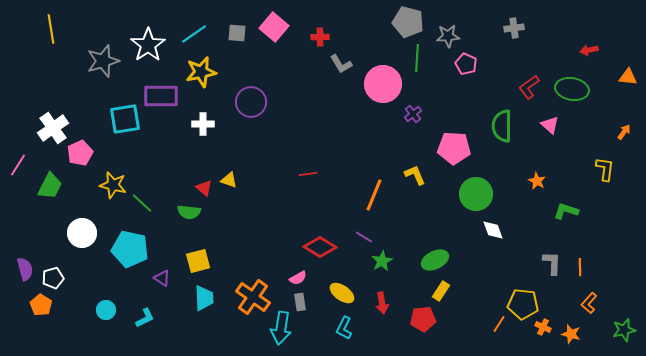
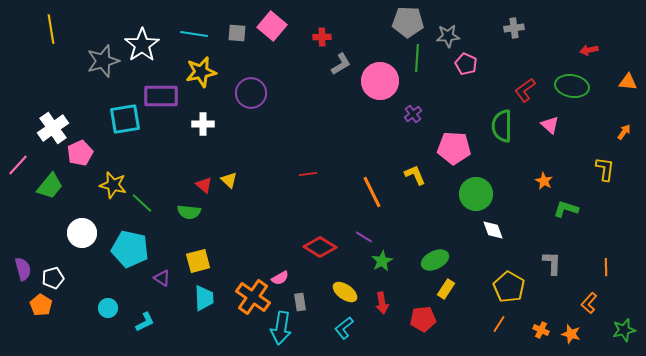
gray pentagon at (408, 22): rotated 12 degrees counterclockwise
pink square at (274, 27): moved 2 px left, 1 px up
cyan line at (194, 34): rotated 44 degrees clockwise
red cross at (320, 37): moved 2 px right
white star at (148, 45): moved 6 px left
gray L-shape at (341, 64): rotated 90 degrees counterclockwise
orange triangle at (628, 77): moved 5 px down
pink circle at (383, 84): moved 3 px left, 3 px up
red L-shape at (529, 87): moved 4 px left, 3 px down
green ellipse at (572, 89): moved 3 px up
purple circle at (251, 102): moved 9 px up
pink line at (18, 165): rotated 10 degrees clockwise
yellow triangle at (229, 180): rotated 24 degrees clockwise
orange star at (537, 181): moved 7 px right
green trapezoid at (50, 186): rotated 12 degrees clockwise
red triangle at (204, 188): moved 3 px up
orange line at (374, 195): moved 2 px left, 3 px up; rotated 48 degrees counterclockwise
green L-shape at (566, 211): moved 2 px up
orange line at (580, 267): moved 26 px right
purple semicircle at (25, 269): moved 2 px left
pink semicircle at (298, 278): moved 18 px left
yellow rectangle at (441, 291): moved 5 px right, 2 px up
yellow ellipse at (342, 293): moved 3 px right, 1 px up
yellow pentagon at (523, 304): moved 14 px left, 17 px up; rotated 24 degrees clockwise
cyan circle at (106, 310): moved 2 px right, 2 px up
cyan L-shape at (145, 318): moved 4 px down
orange cross at (543, 327): moved 2 px left, 3 px down
cyan L-shape at (344, 328): rotated 25 degrees clockwise
